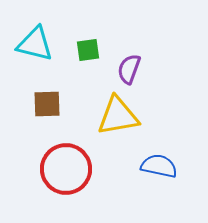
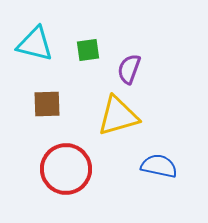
yellow triangle: rotated 6 degrees counterclockwise
